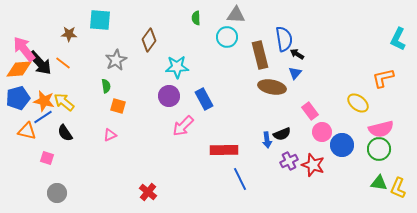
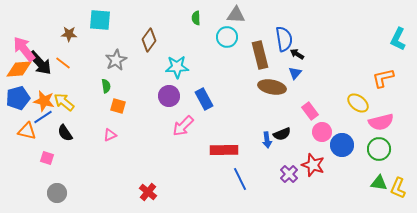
pink semicircle at (381, 129): moved 7 px up
purple cross at (289, 161): moved 13 px down; rotated 18 degrees counterclockwise
